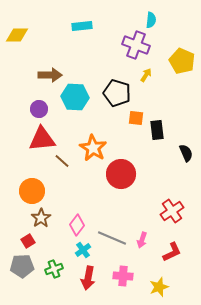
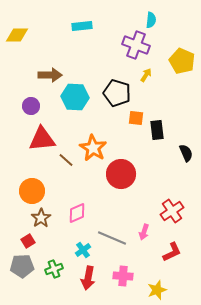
purple circle: moved 8 px left, 3 px up
brown line: moved 4 px right, 1 px up
pink diamond: moved 12 px up; rotated 30 degrees clockwise
pink arrow: moved 2 px right, 8 px up
yellow star: moved 2 px left, 3 px down
